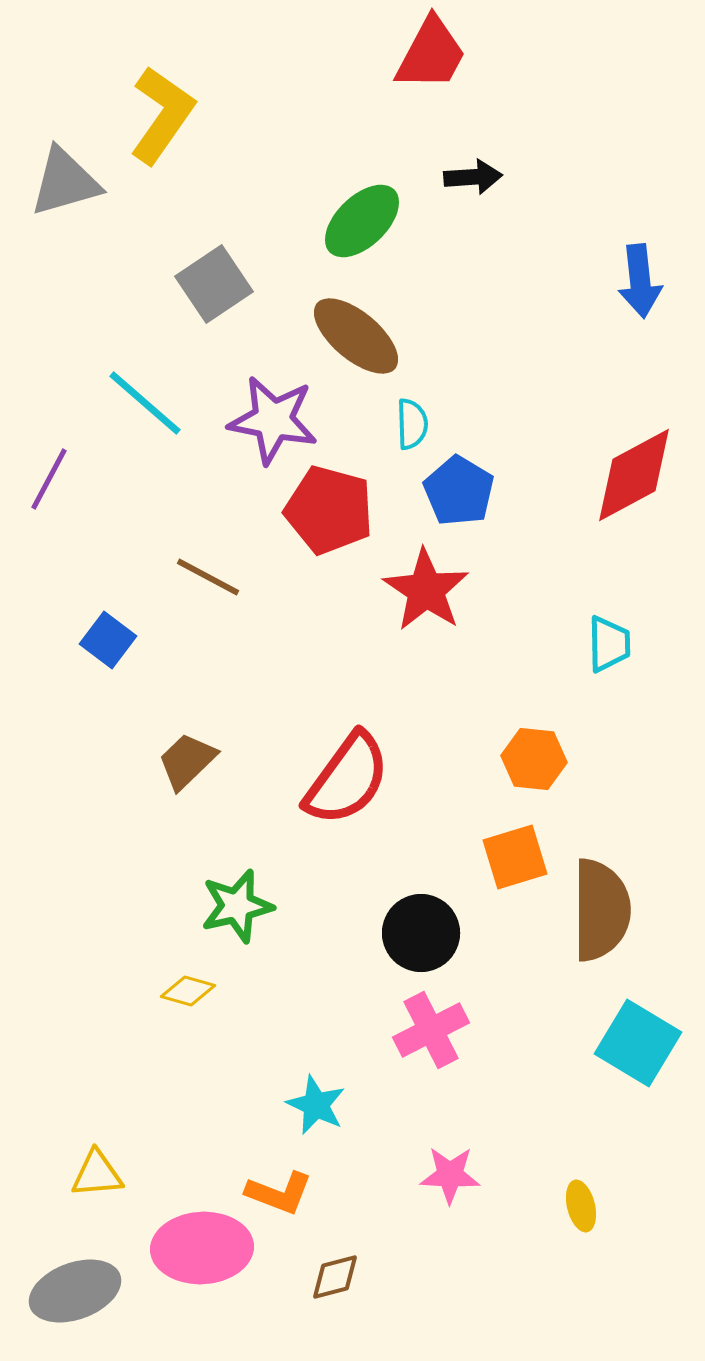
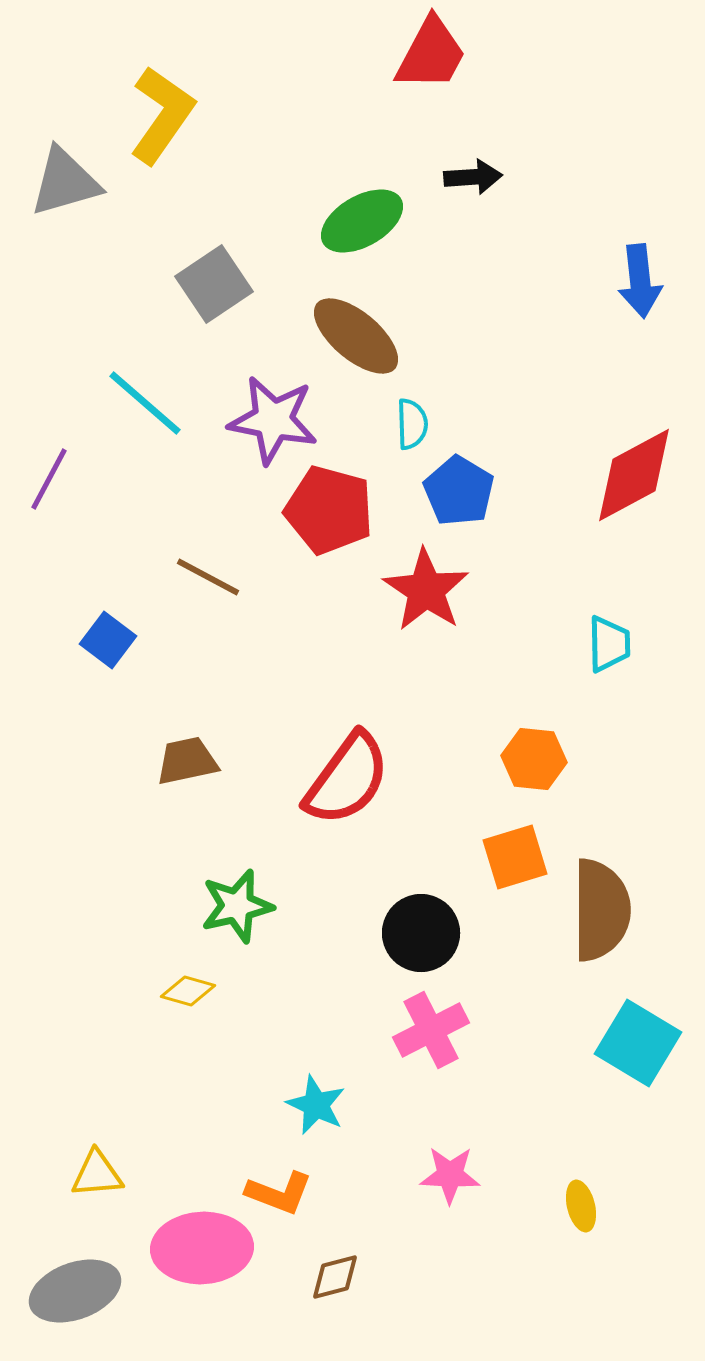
green ellipse: rotated 14 degrees clockwise
brown trapezoid: rotated 32 degrees clockwise
